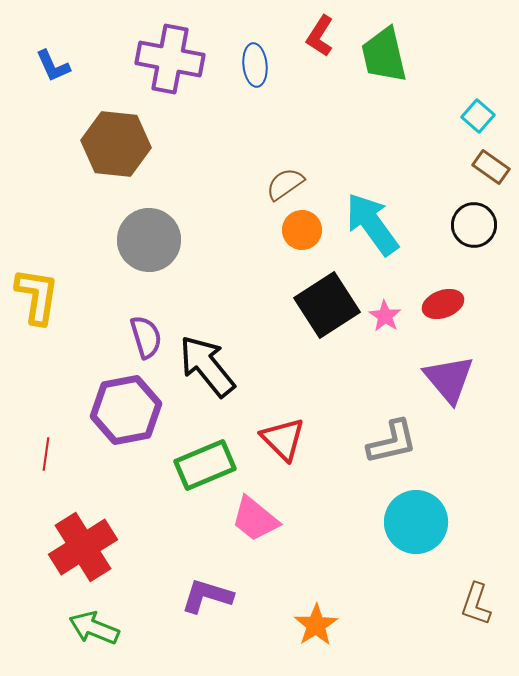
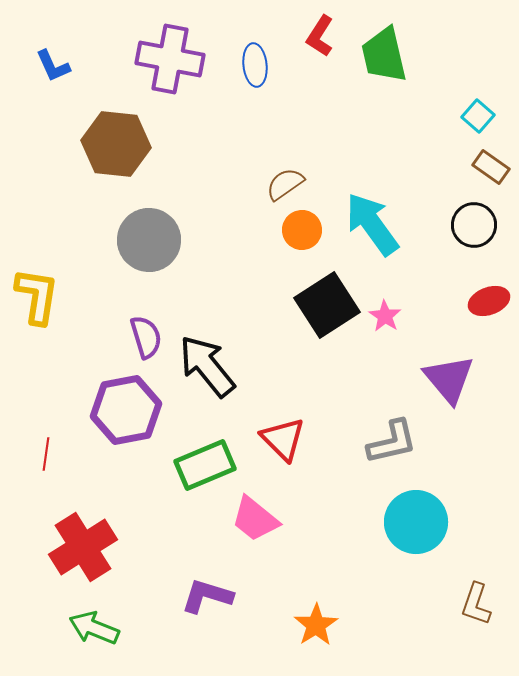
red ellipse: moved 46 px right, 3 px up
